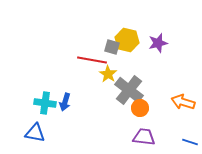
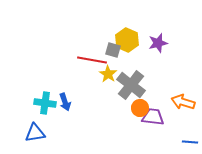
yellow hexagon: rotated 10 degrees clockwise
gray square: moved 1 px right, 3 px down
gray cross: moved 2 px right, 5 px up
blue arrow: rotated 36 degrees counterclockwise
blue triangle: rotated 20 degrees counterclockwise
purple trapezoid: moved 9 px right, 20 px up
blue line: rotated 14 degrees counterclockwise
